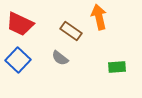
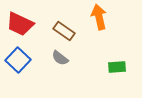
brown rectangle: moved 7 px left
